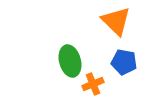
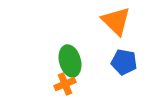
orange cross: moved 28 px left
